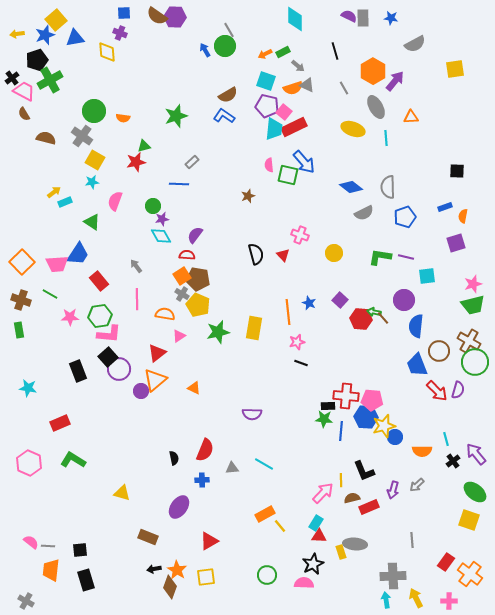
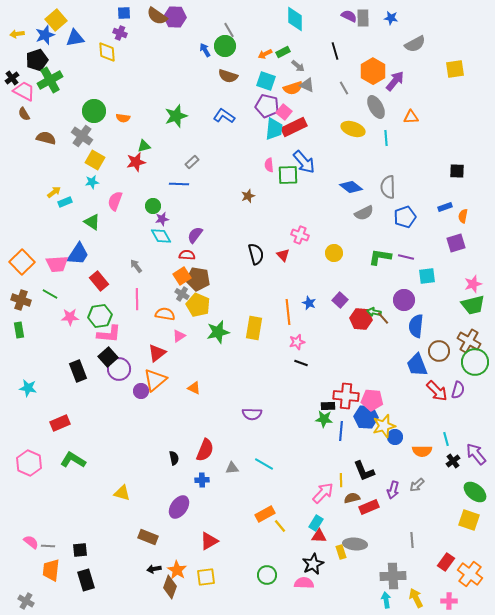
brown semicircle at (228, 95): moved 19 px up; rotated 48 degrees clockwise
green square at (288, 175): rotated 15 degrees counterclockwise
